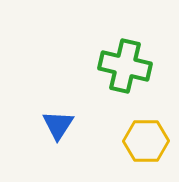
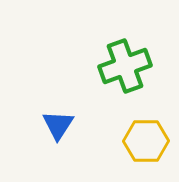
green cross: rotated 33 degrees counterclockwise
